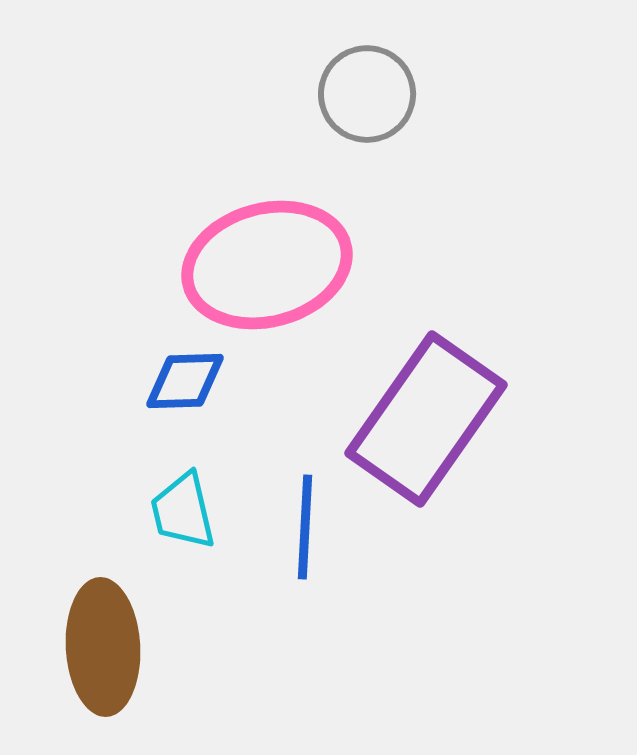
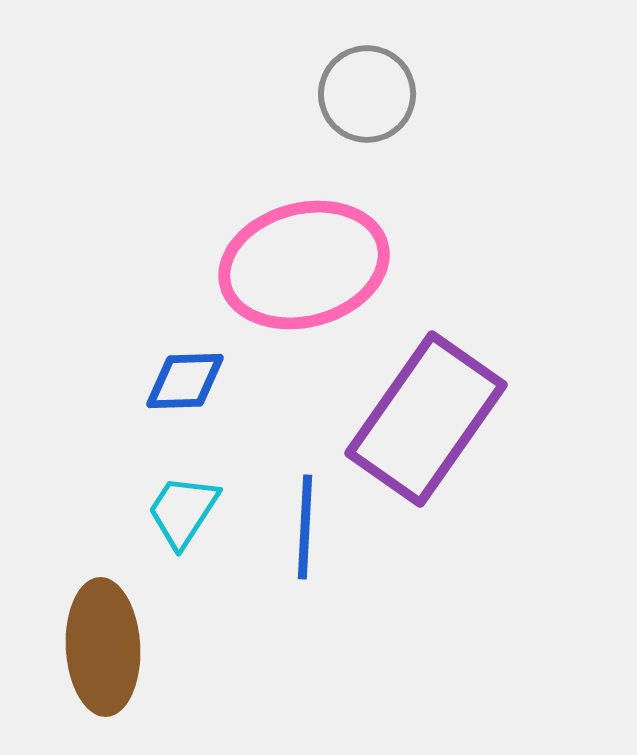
pink ellipse: moved 37 px right
cyan trapezoid: rotated 46 degrees clockwise
